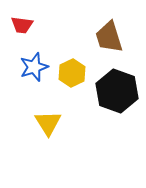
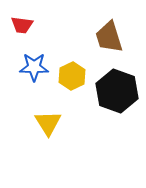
blue star: rotated 20 degrees clockwise
yellow hexagon: moved 3 px down
